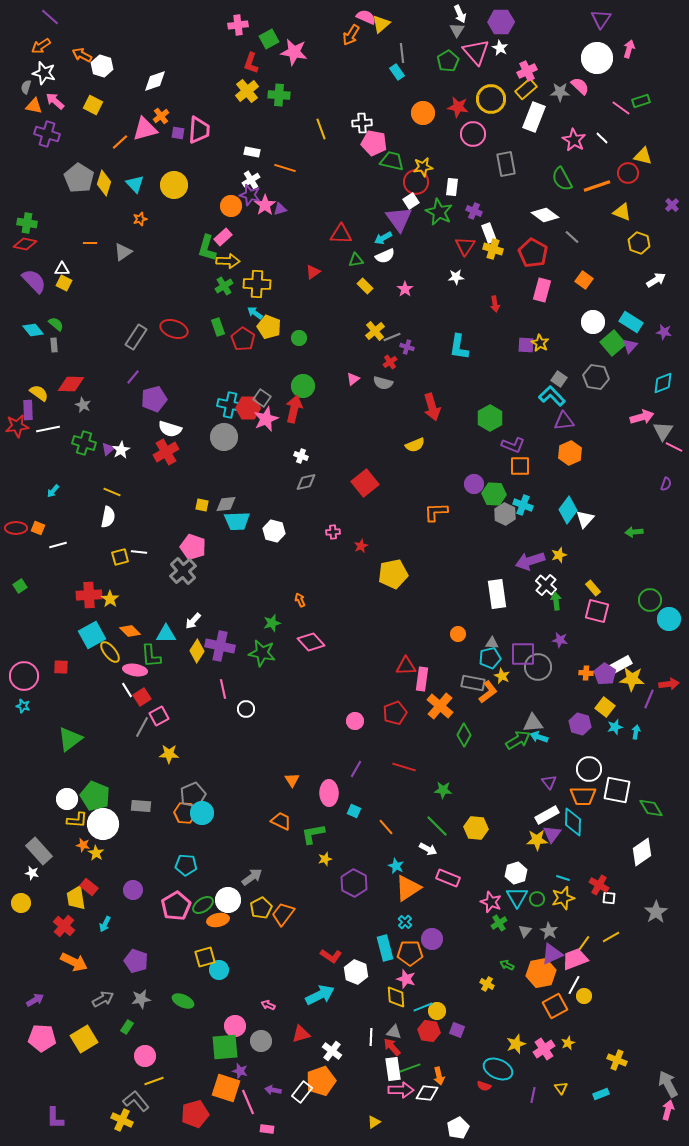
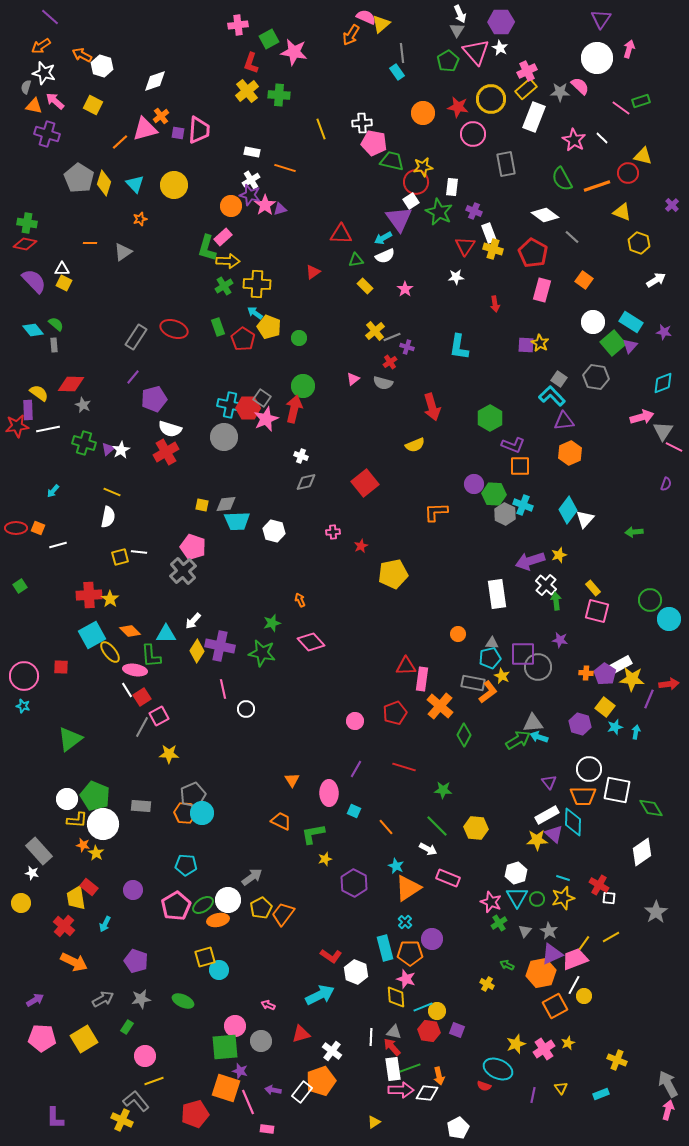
purple triangle at (552, 834): moved 2 px right; rotated 24 degrees counterclockwise
